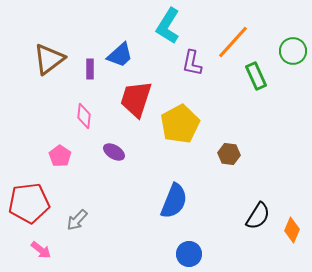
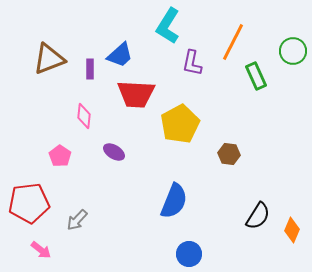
orange line: rotated 15 degrees counterclockwise
brown triangle: rotated 16 degrees clockwise
red trapezoid: moved 5 px up; rotated 105 degrees counterclockwise
